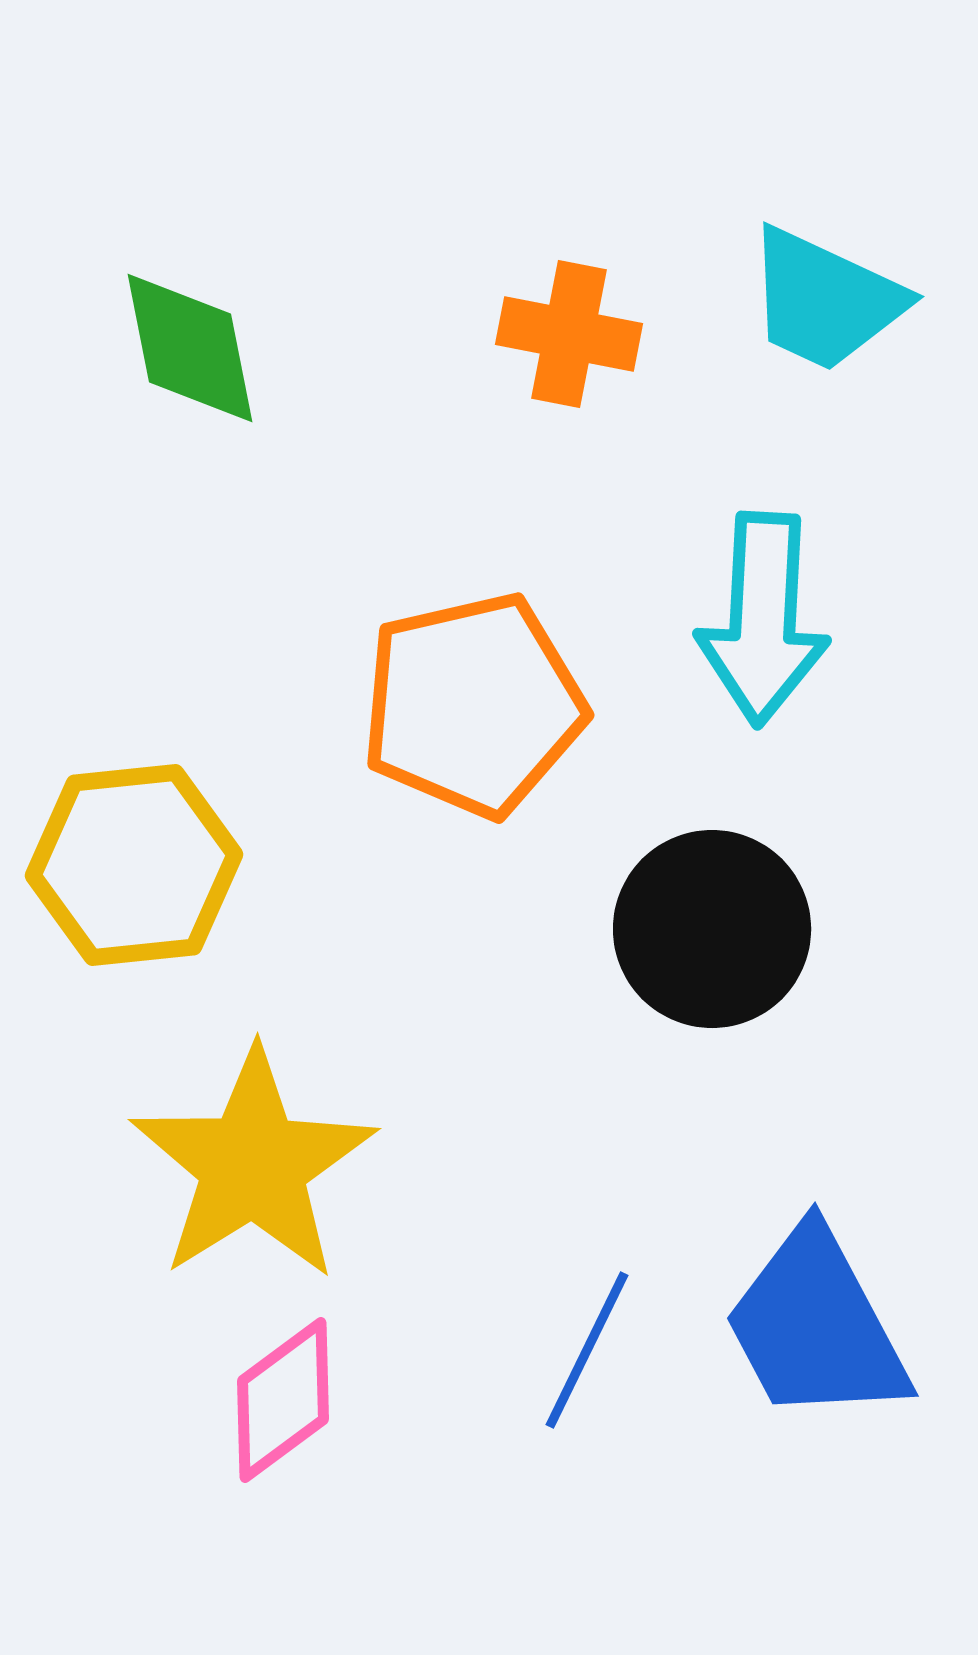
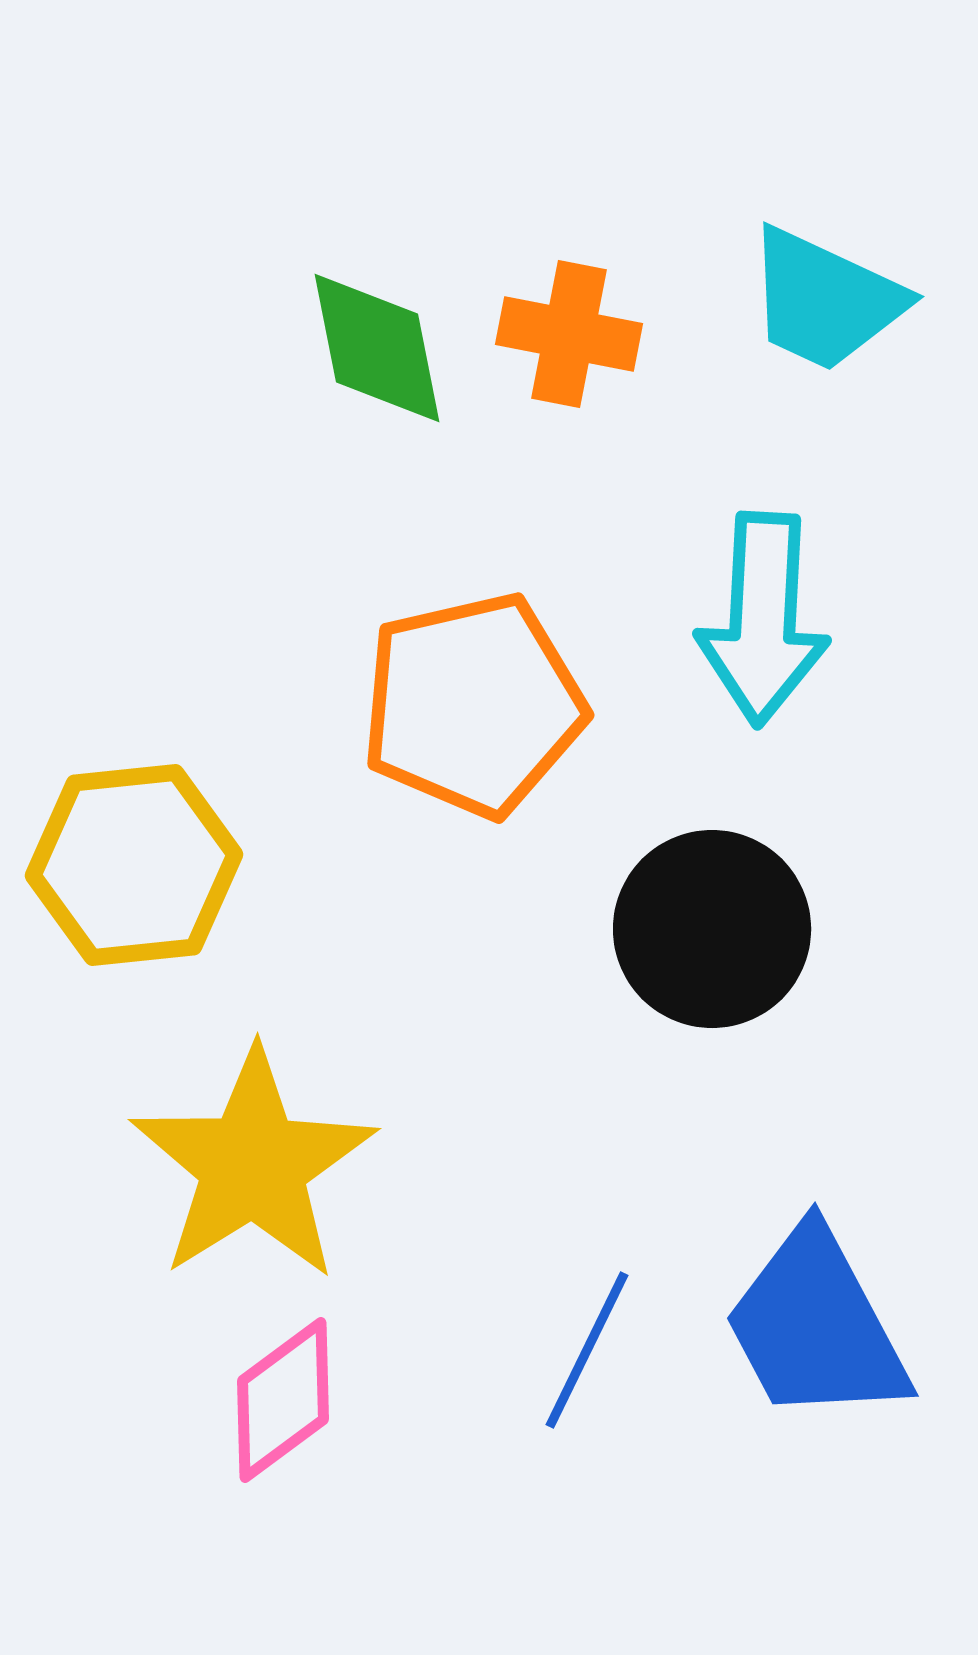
green diamond: moved 187 px right
